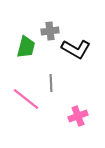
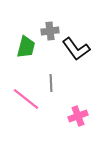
black L-shape: rotated 24 degrees clockwise
